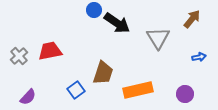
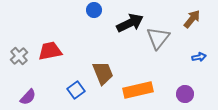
black arrow: moved 13 px right; rotated 60 degrees counterclockwise
gray triangle: rotated 10 degrees clockwise
brown trapezoid: rotated 40 degrees counterclockwise
